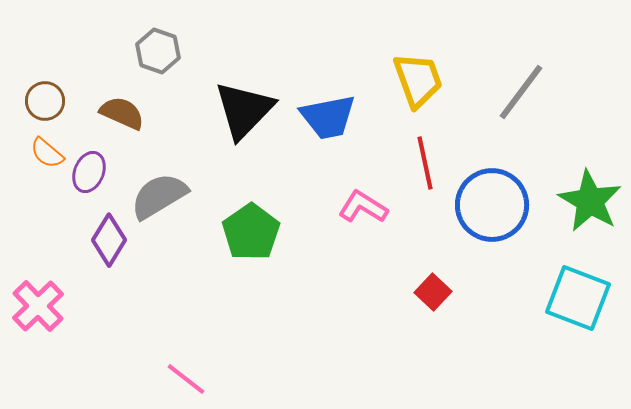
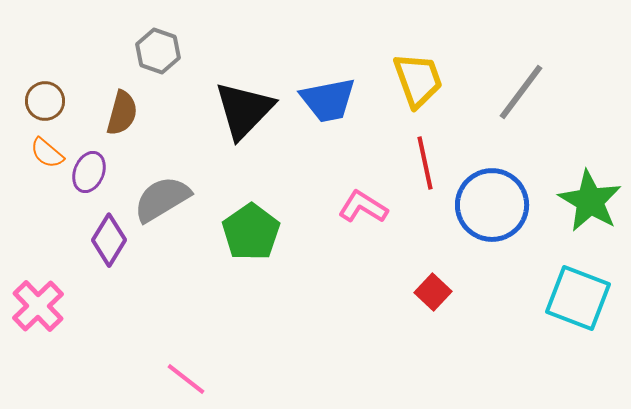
brown semicircle: rotated 81 degrees clockwise
blue trapezoid: moved 17 px up
gray semicircle: moved 3 px right, 3 px down
